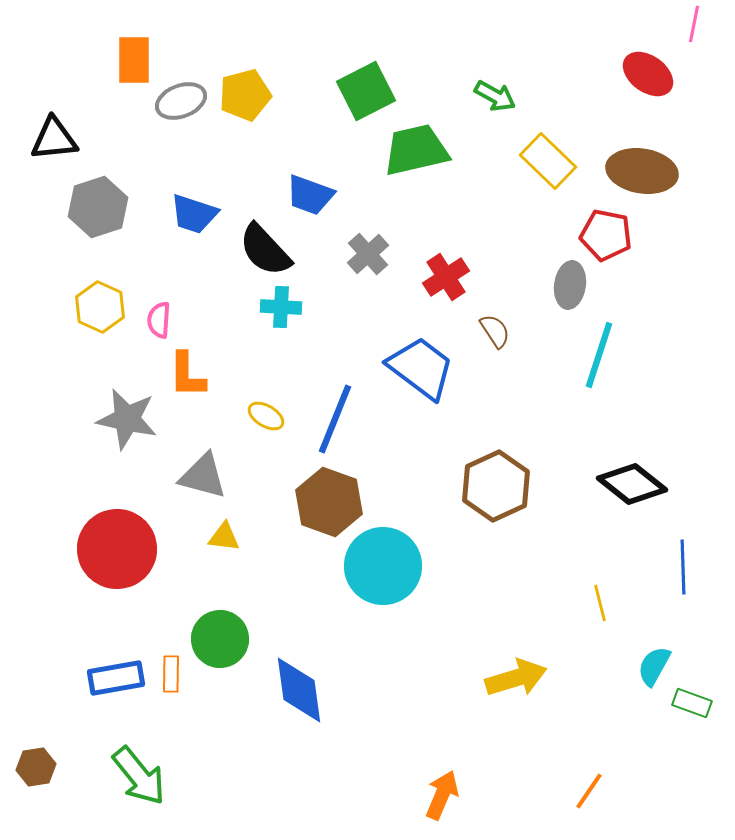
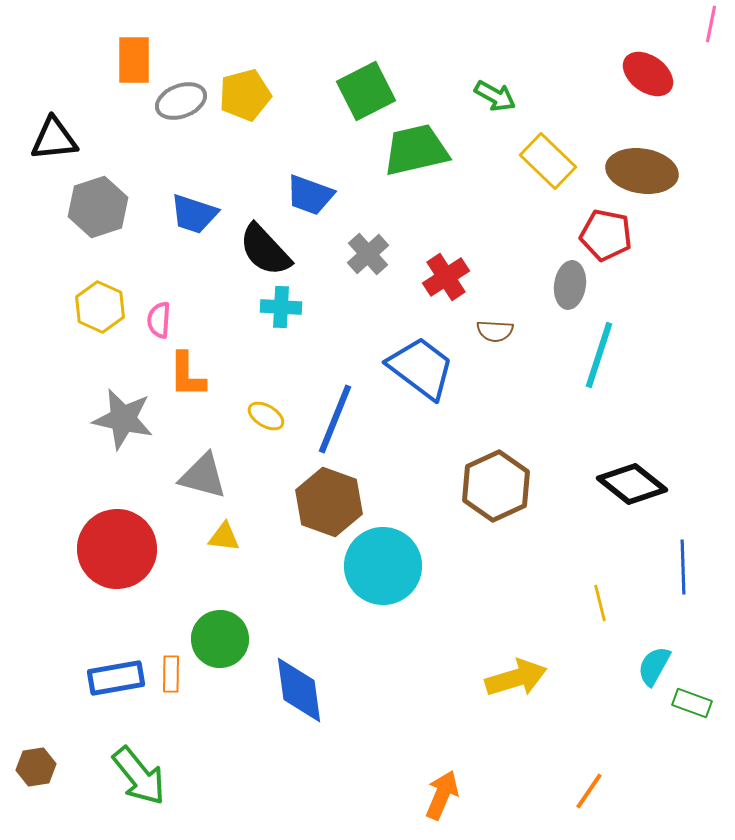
pink line at (694, 24): moved 17 px right
brown semicircle at (495, 331): rotated 126 degrees clockwise
gray star at (127, 419): moved 4 px left
